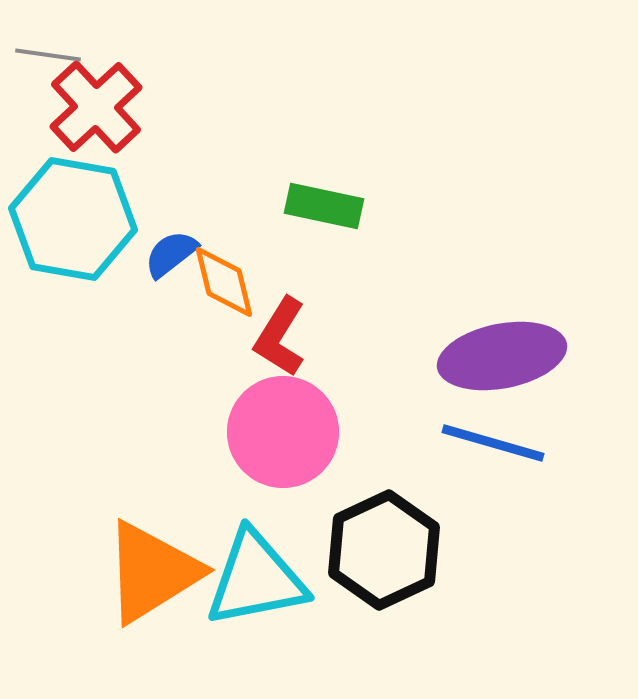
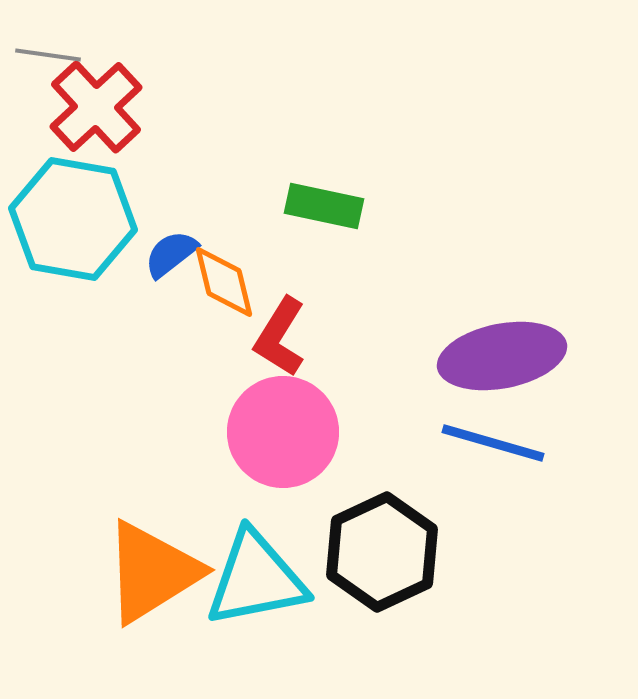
black hexagon: moved 2 px left, 2 px down
